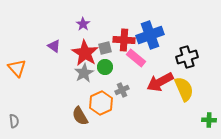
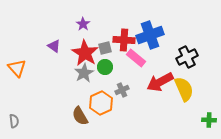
black cross: rotated 10 degrees counterclockwise
